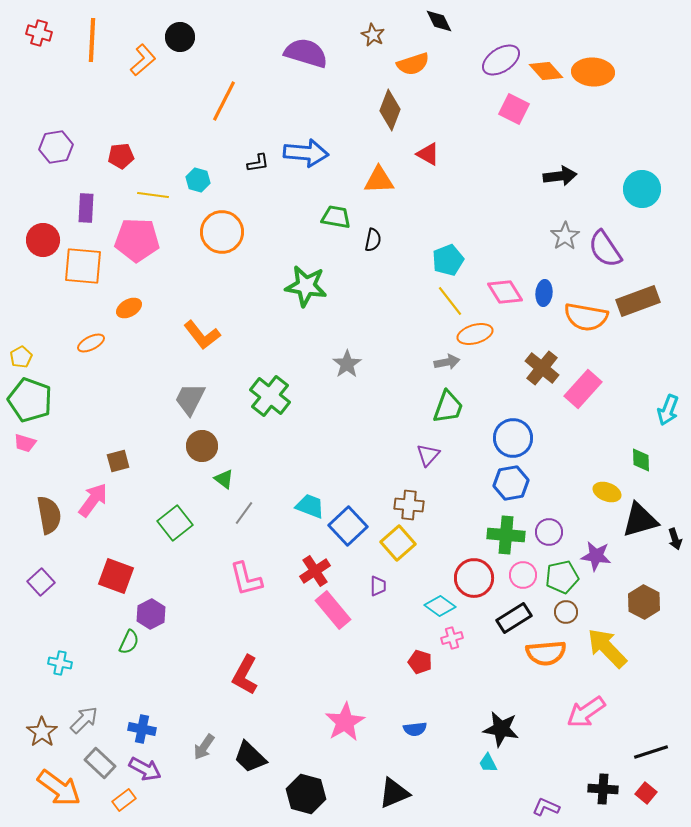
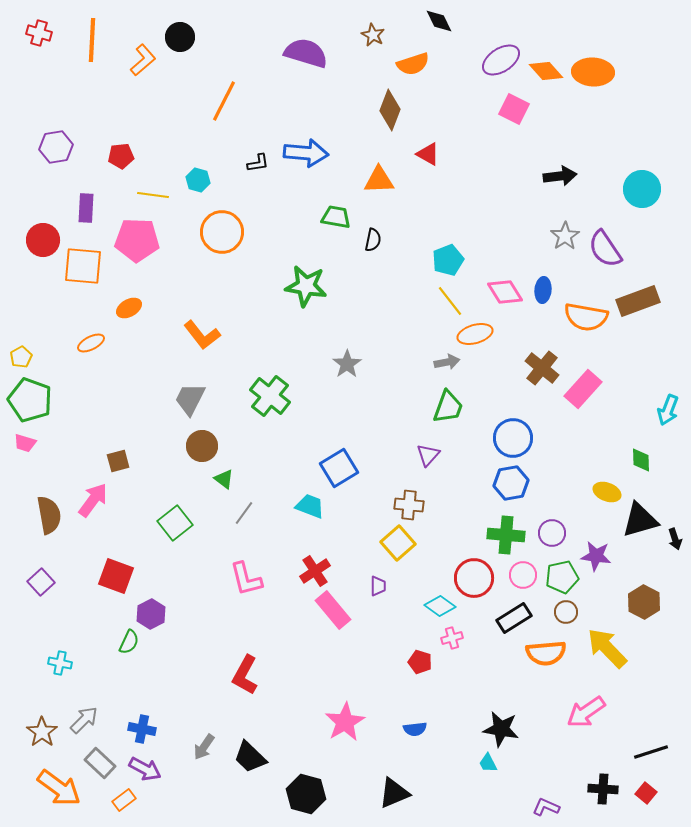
blue ellipse at (544, 293): moved 1 px left, 3 px up
blue square at (348, 526): moved 9 px left, 58 px up; rotated 12 degrees clockwise
purple circle at (549, 532): moved 3 px right, 1 px down
